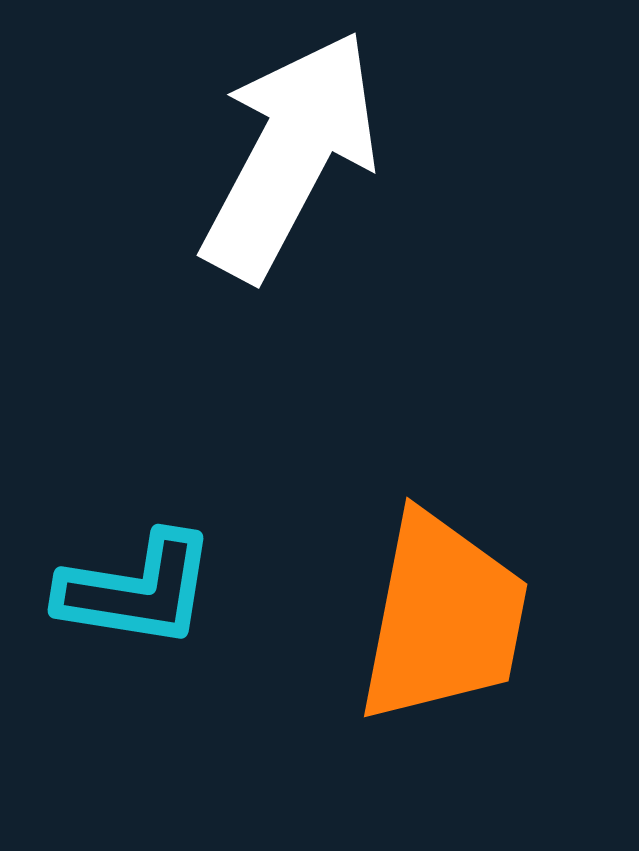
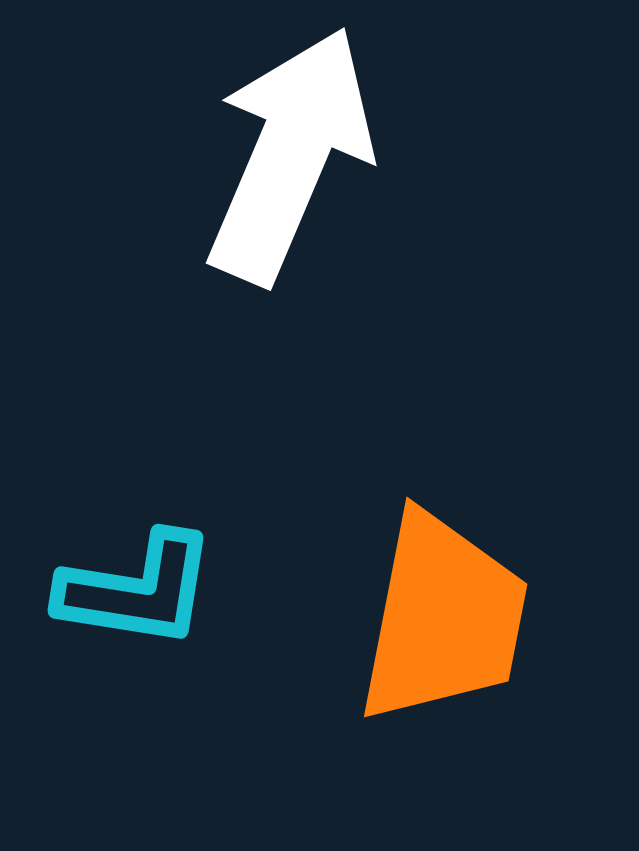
white arrow: rotated 5 degrees counterclockwise
